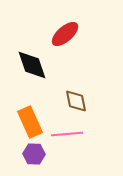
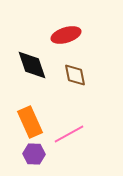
red ellipse: moved 1 px right, 1 px down; rotated 24 degrees clockwise
brown diamond: moved 1 px left, 26 px up
pink line: moved 2 px right; rotated 24 degrees counterclockwise
